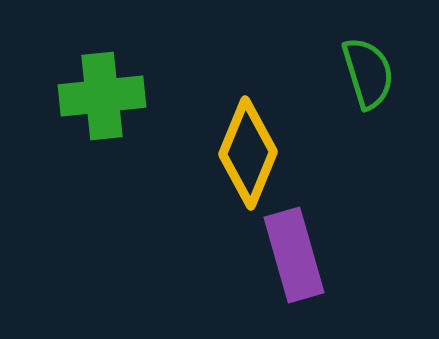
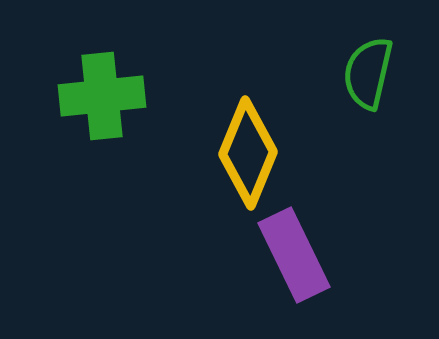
green semicircle: rotated 150 degrees counterclockwise
purple rectangle: rotated 10 degrees counterclockwise
